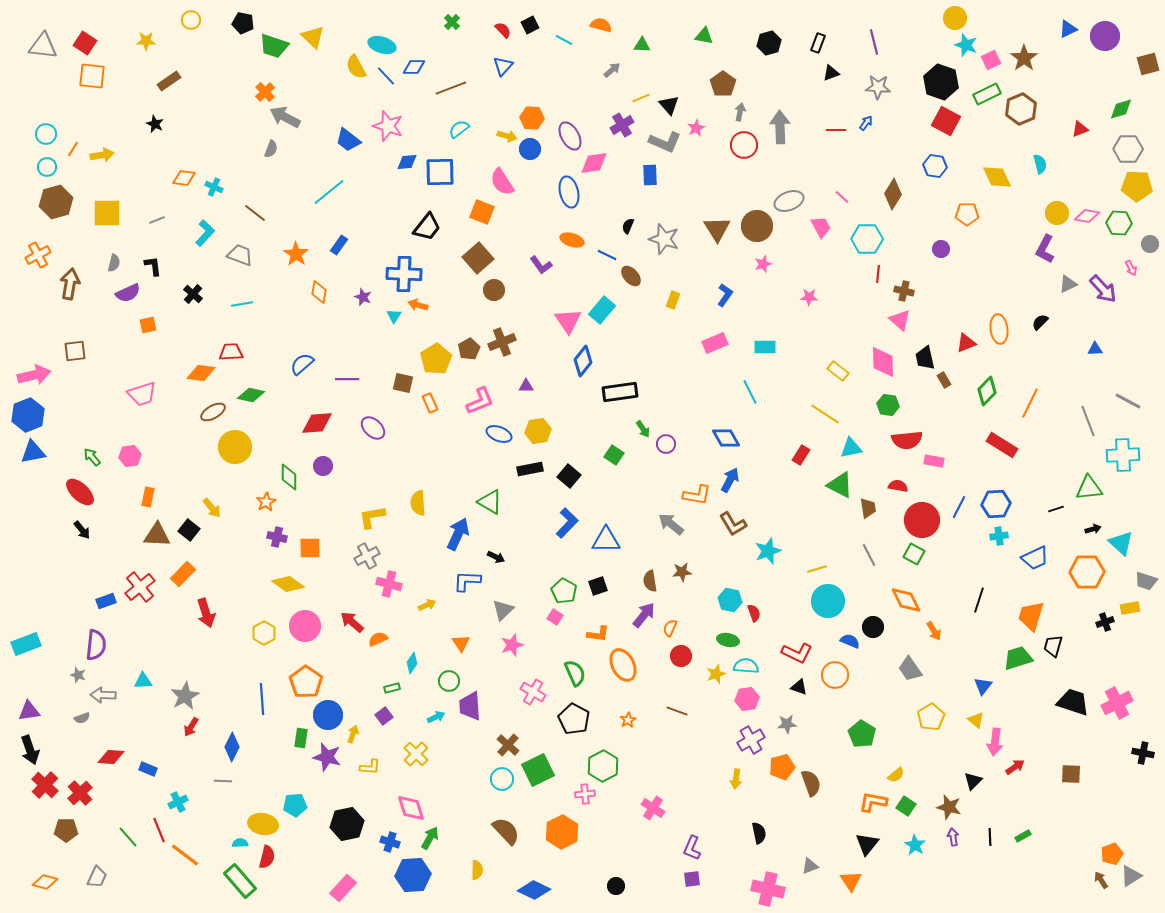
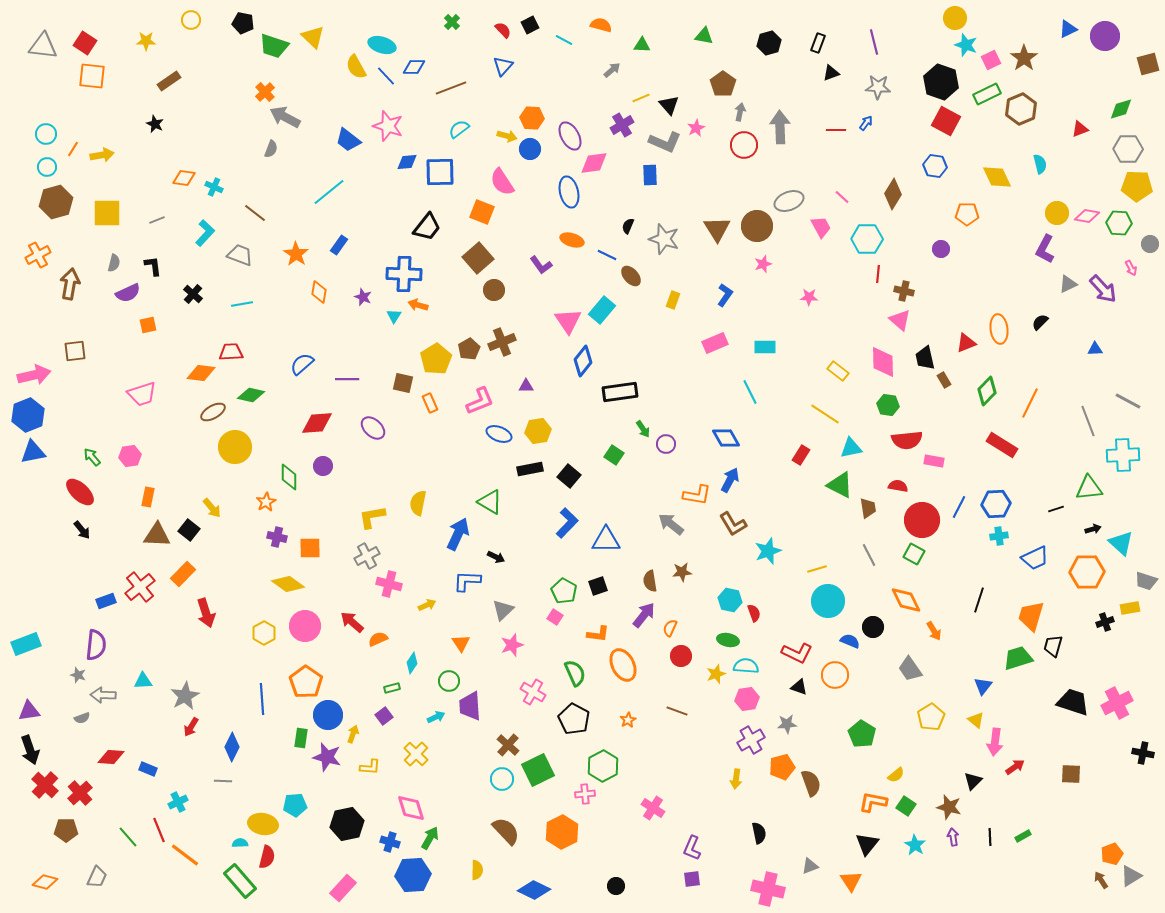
yellow semicircle at (418, 503): rotated 15 degrees clockwise
